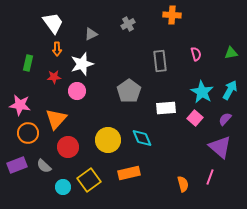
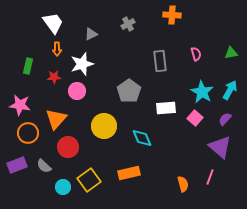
green rectangle: moved 3 px down
yellow circle: moved 4 px left, 14 px up
